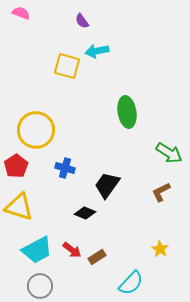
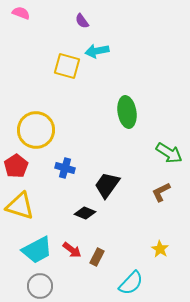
yellow triangle: moved 1 px right, 1 px up
brown rectangle: rotated 30 degrees counterclockwise
